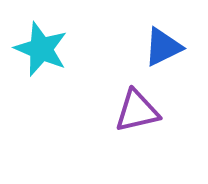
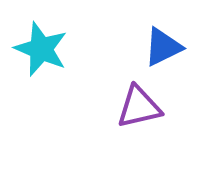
purple triangle: moved 2 px right, 4 px up
